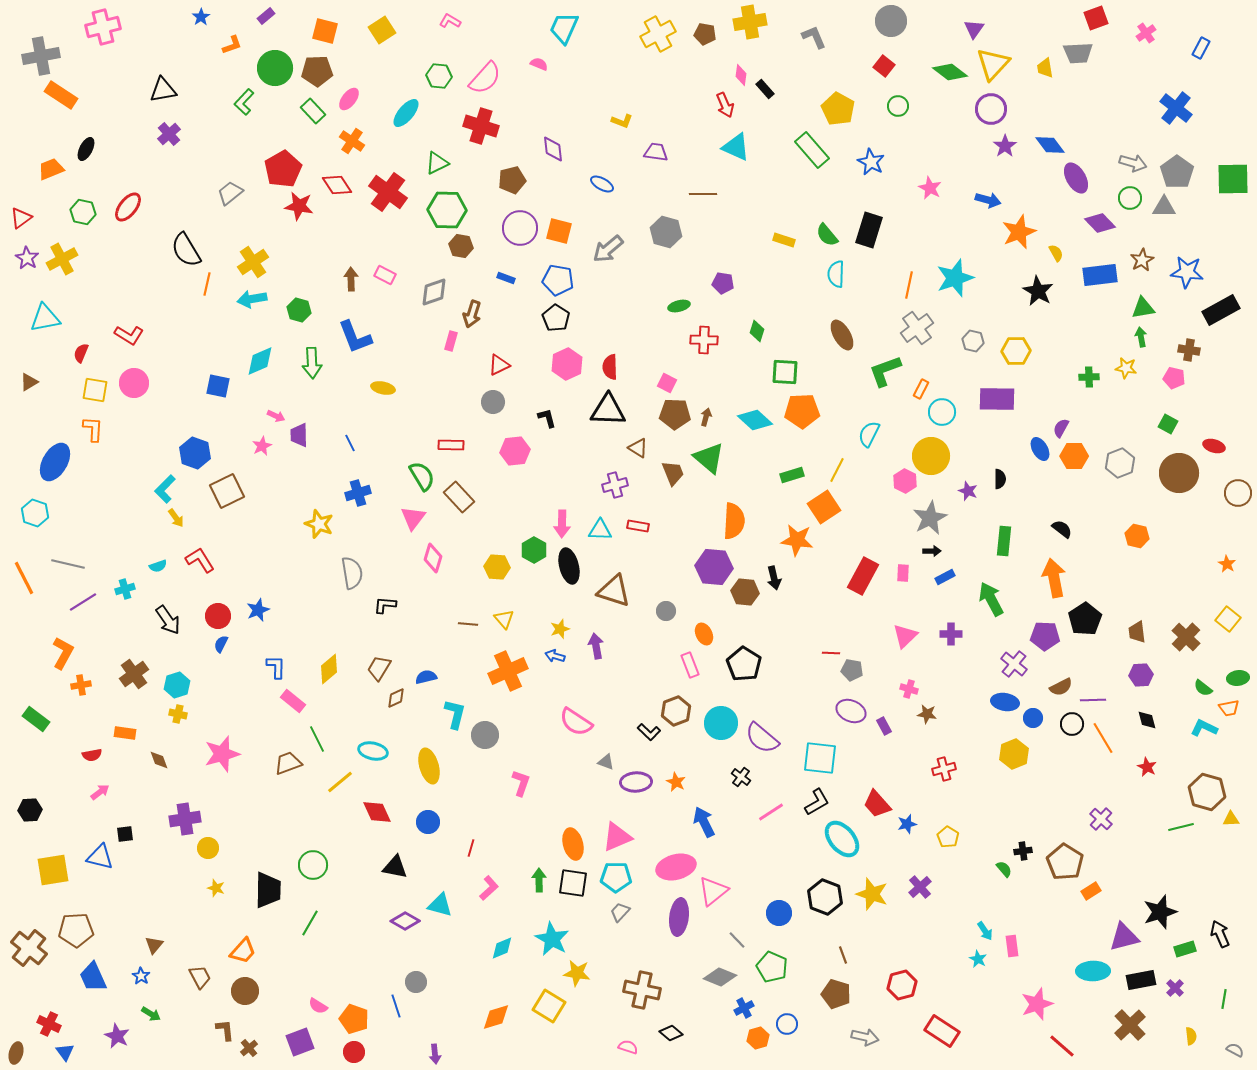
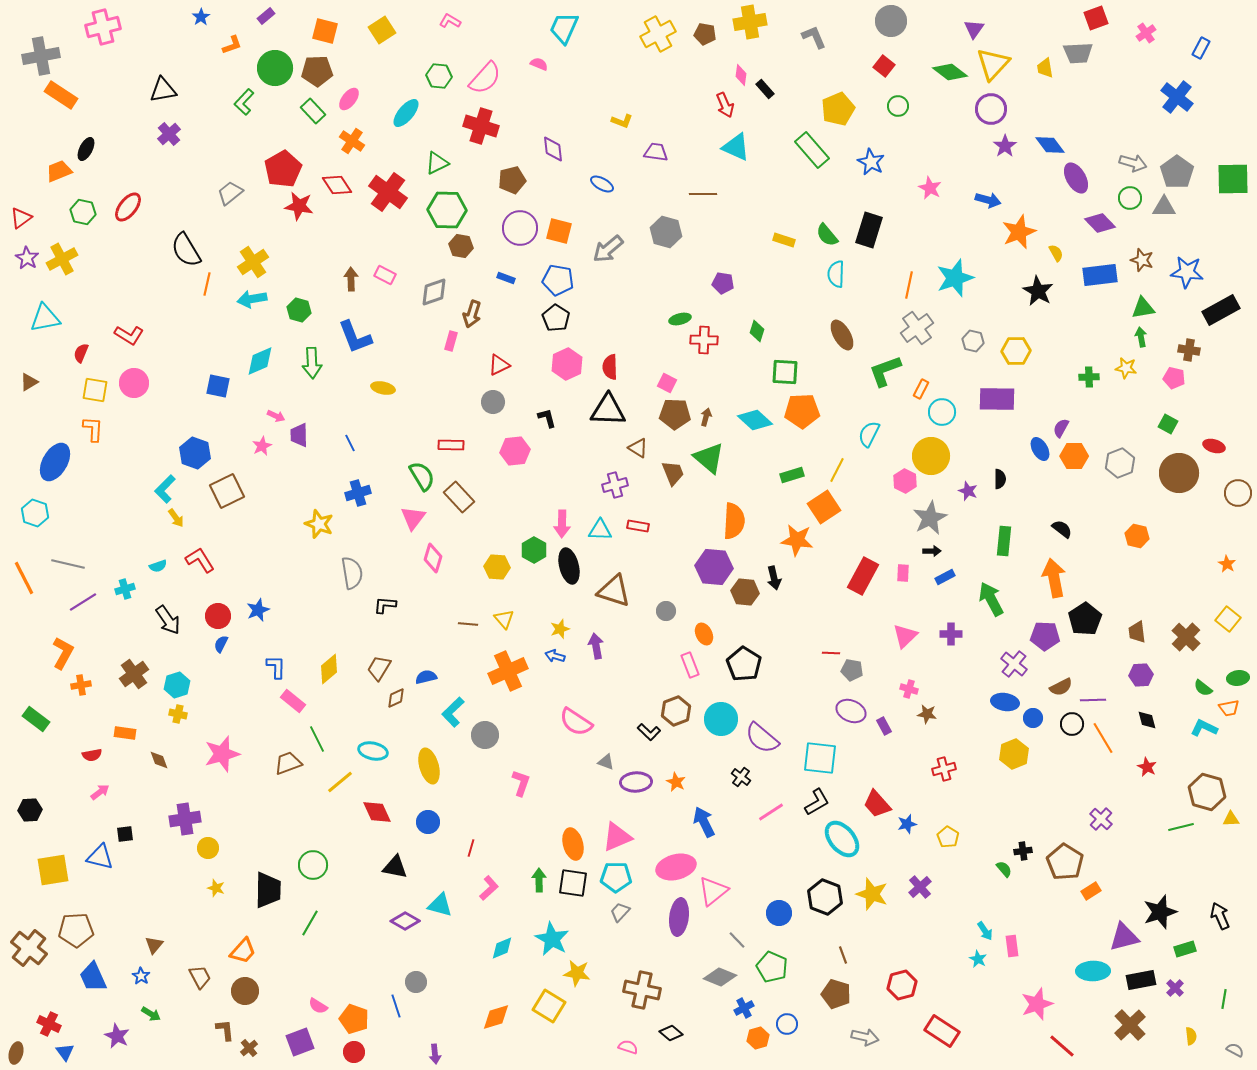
blue cross at (1176, 108): moved 1 px right, 11 px up
yellow pentagon at (838, 109): rotated 20 degrees clockwise
orange trapezoid at (51, 169): moved 8 px right, 2 px down
brown star at (1142, 260): rotated 25 degrees counterclockwise
green ellipse at (679, 306): moved 1 px right, 13 px down
cyan L-shape at (455, 714): moved 2 px left, 2 px up; rotated 148 degrees counterclockwise
cyan circle at (721, 723): moved 4 px up
black arrow at (1220, 934): moved 18 px up
